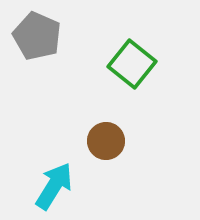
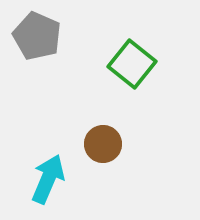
brown circle: moved 3 px left, 3 px down
cyan arrow: moved 6 px left, 7 px up; rotated 9 degrees counterclockwise
